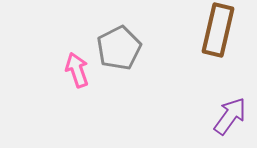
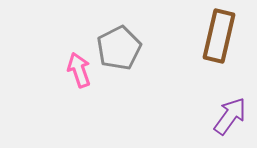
brown rectangle: moved 1 px right, 6 px down
pink arrow: moved 2 px right
